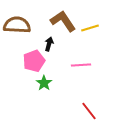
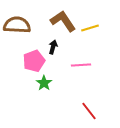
black arrow: moved 4 px right, 3 px down
